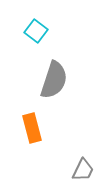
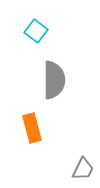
gray semicircle: rotated 18 degrees counterclockwise
gray trapezoid: moved 1 px up
